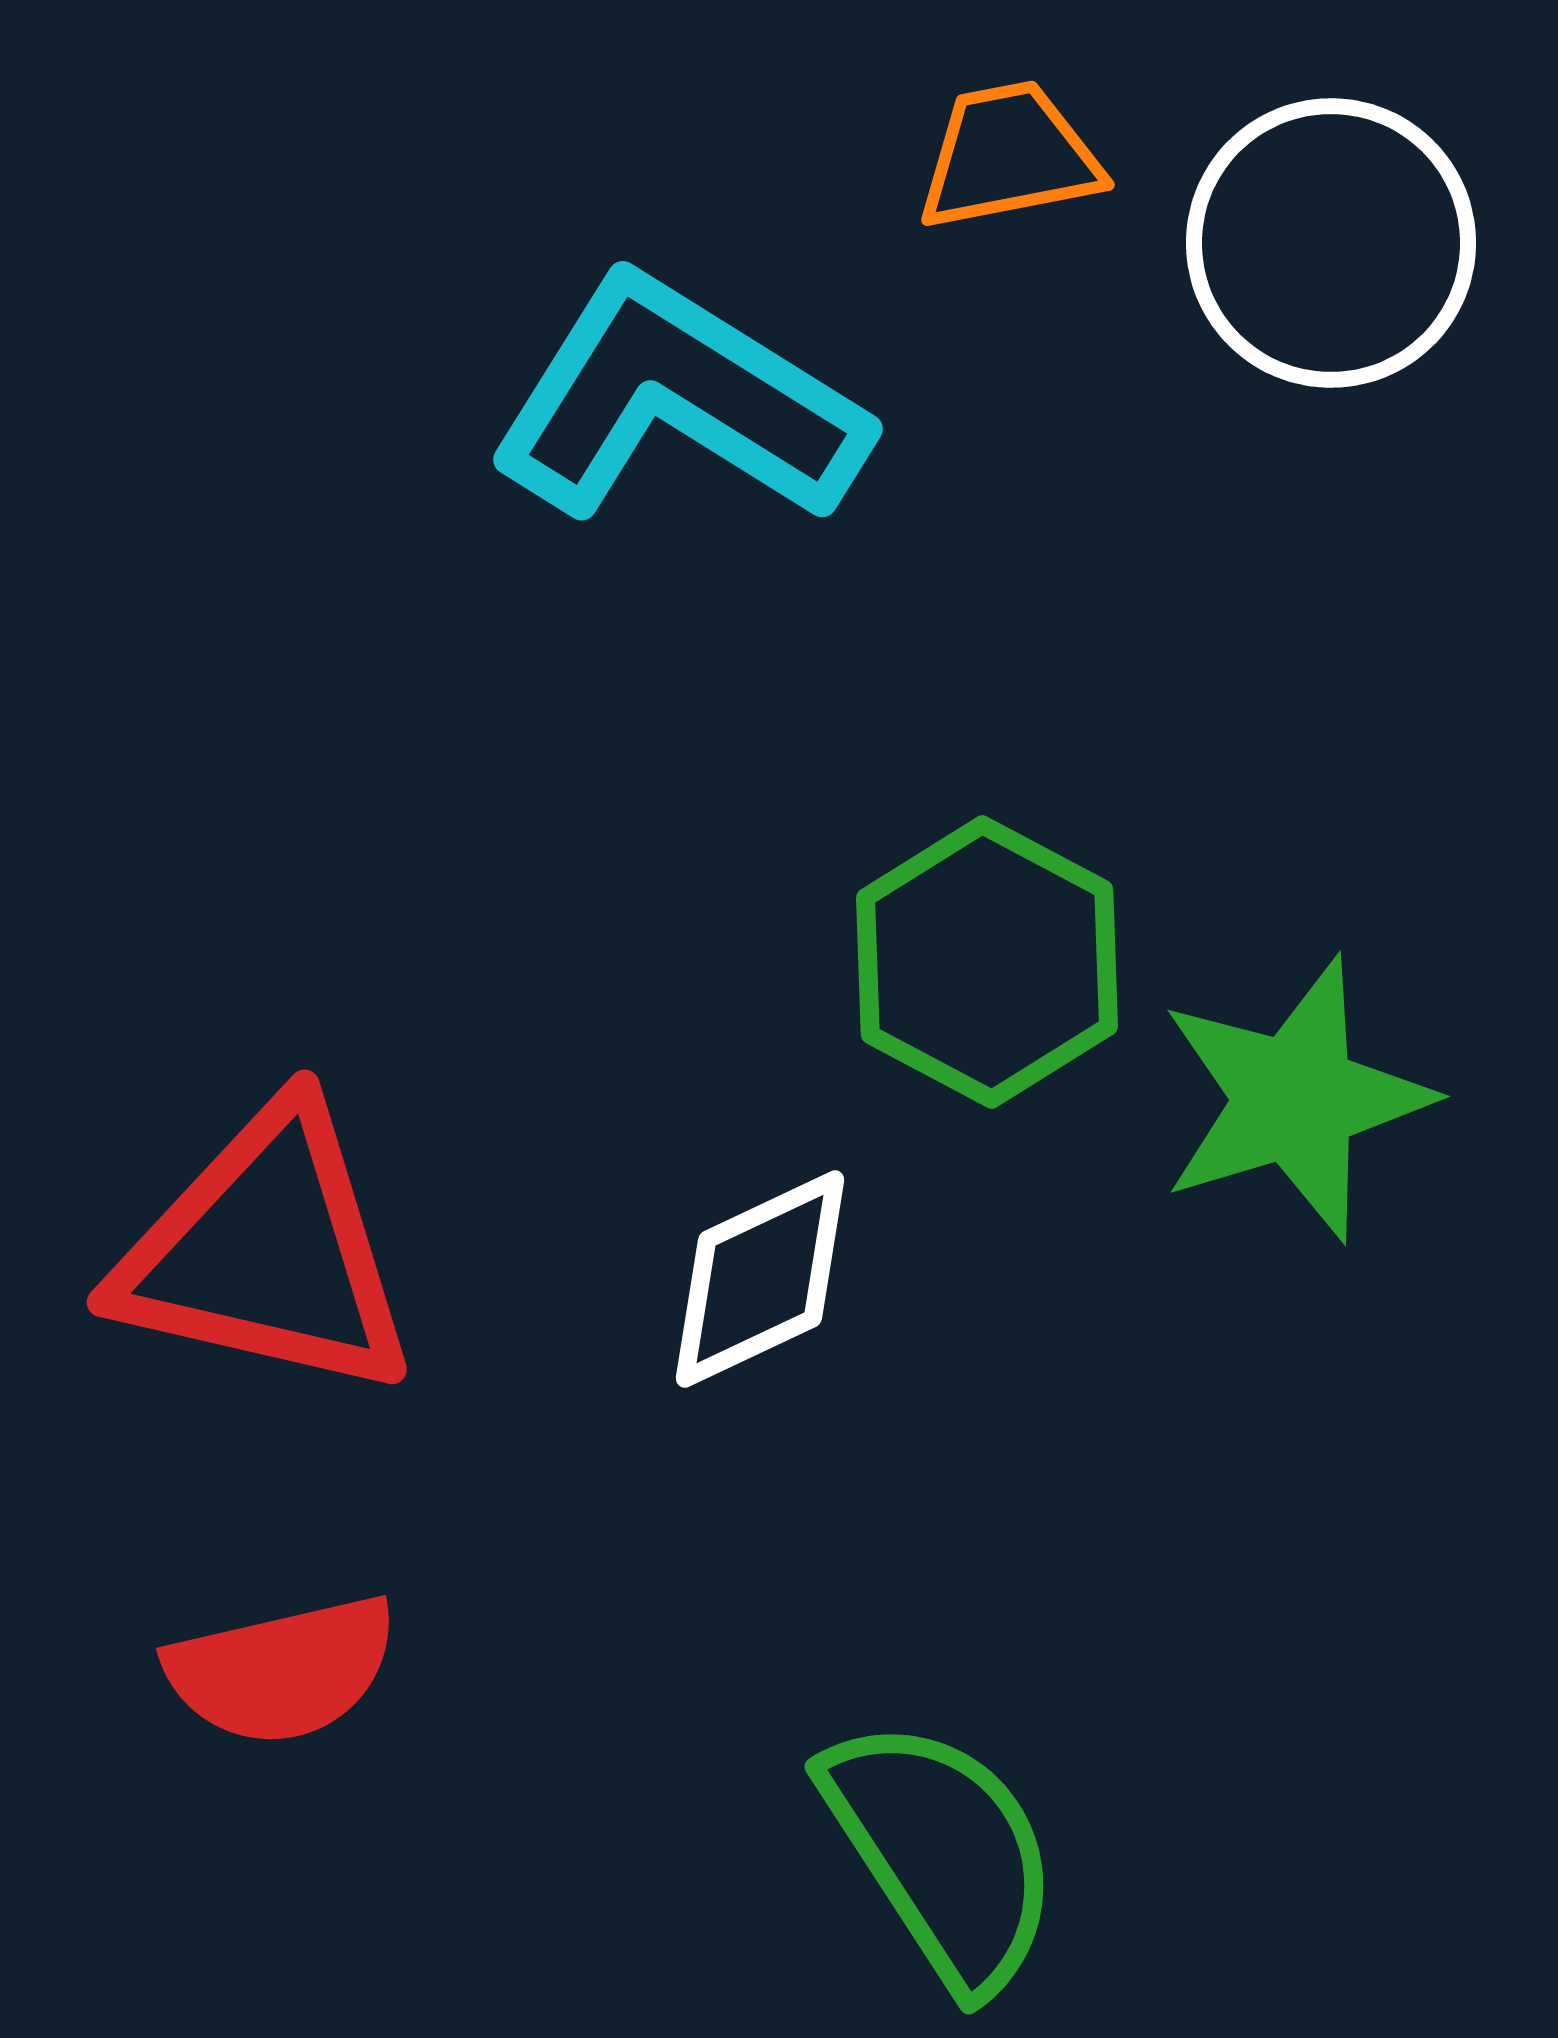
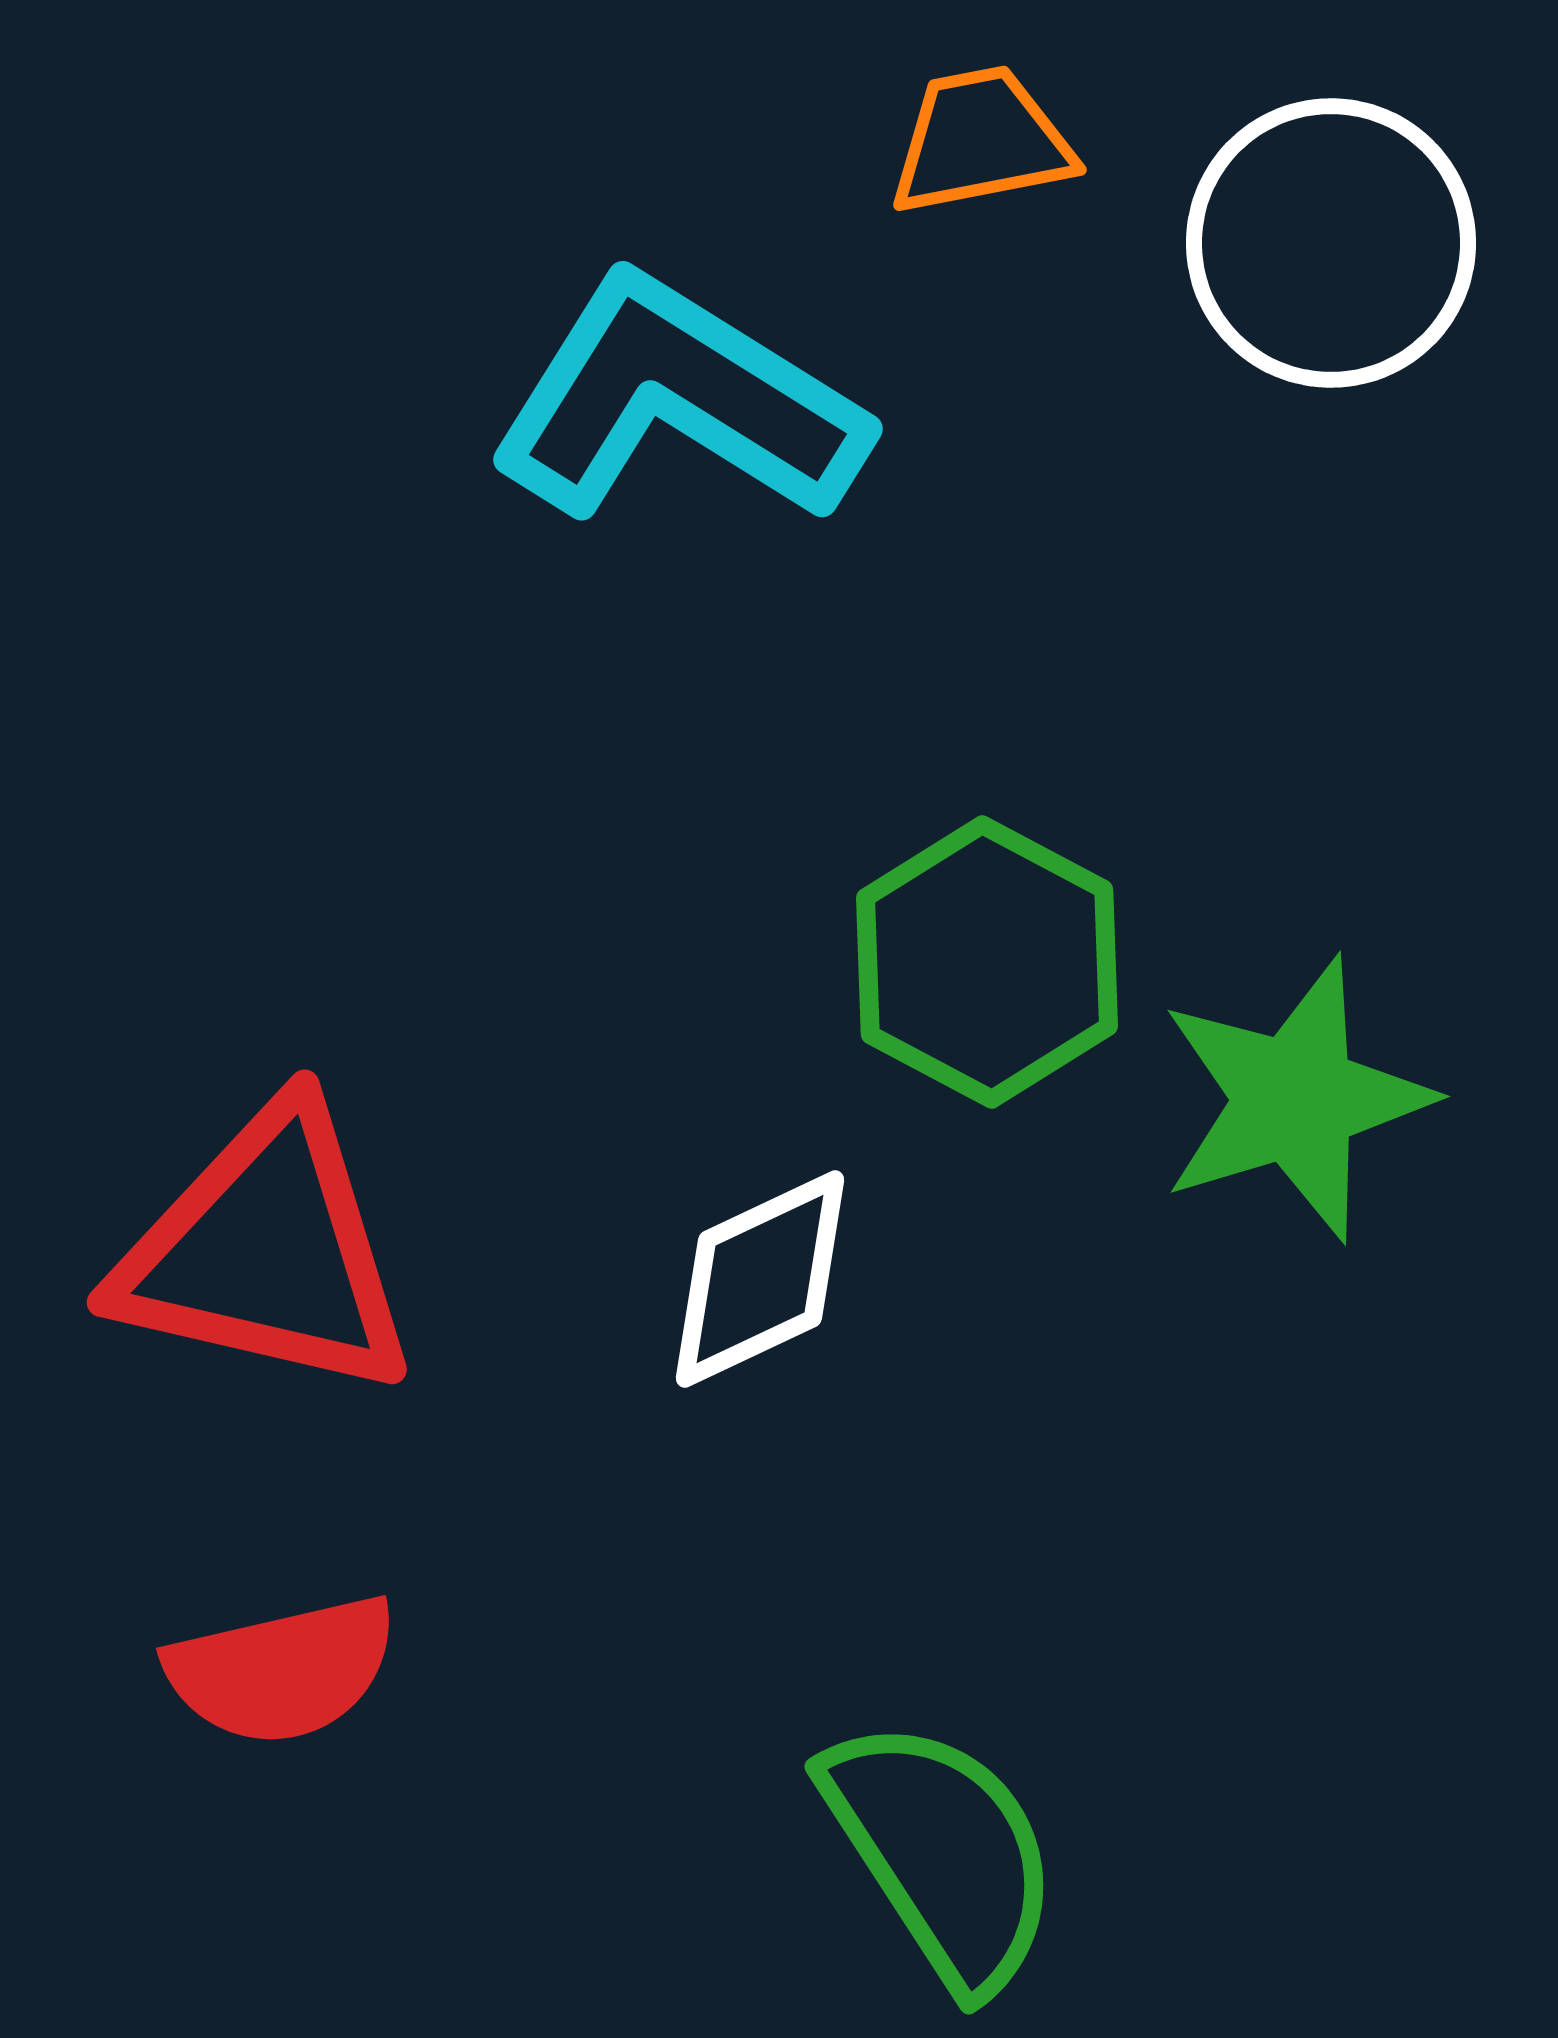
orange trapezoid: moved 28 px left, 15 px up
